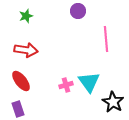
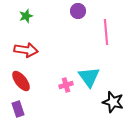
pink line: moved 7 px up
cyan triangle: moved 5 px up
black star: rotated 15 degrees counterclockwise
